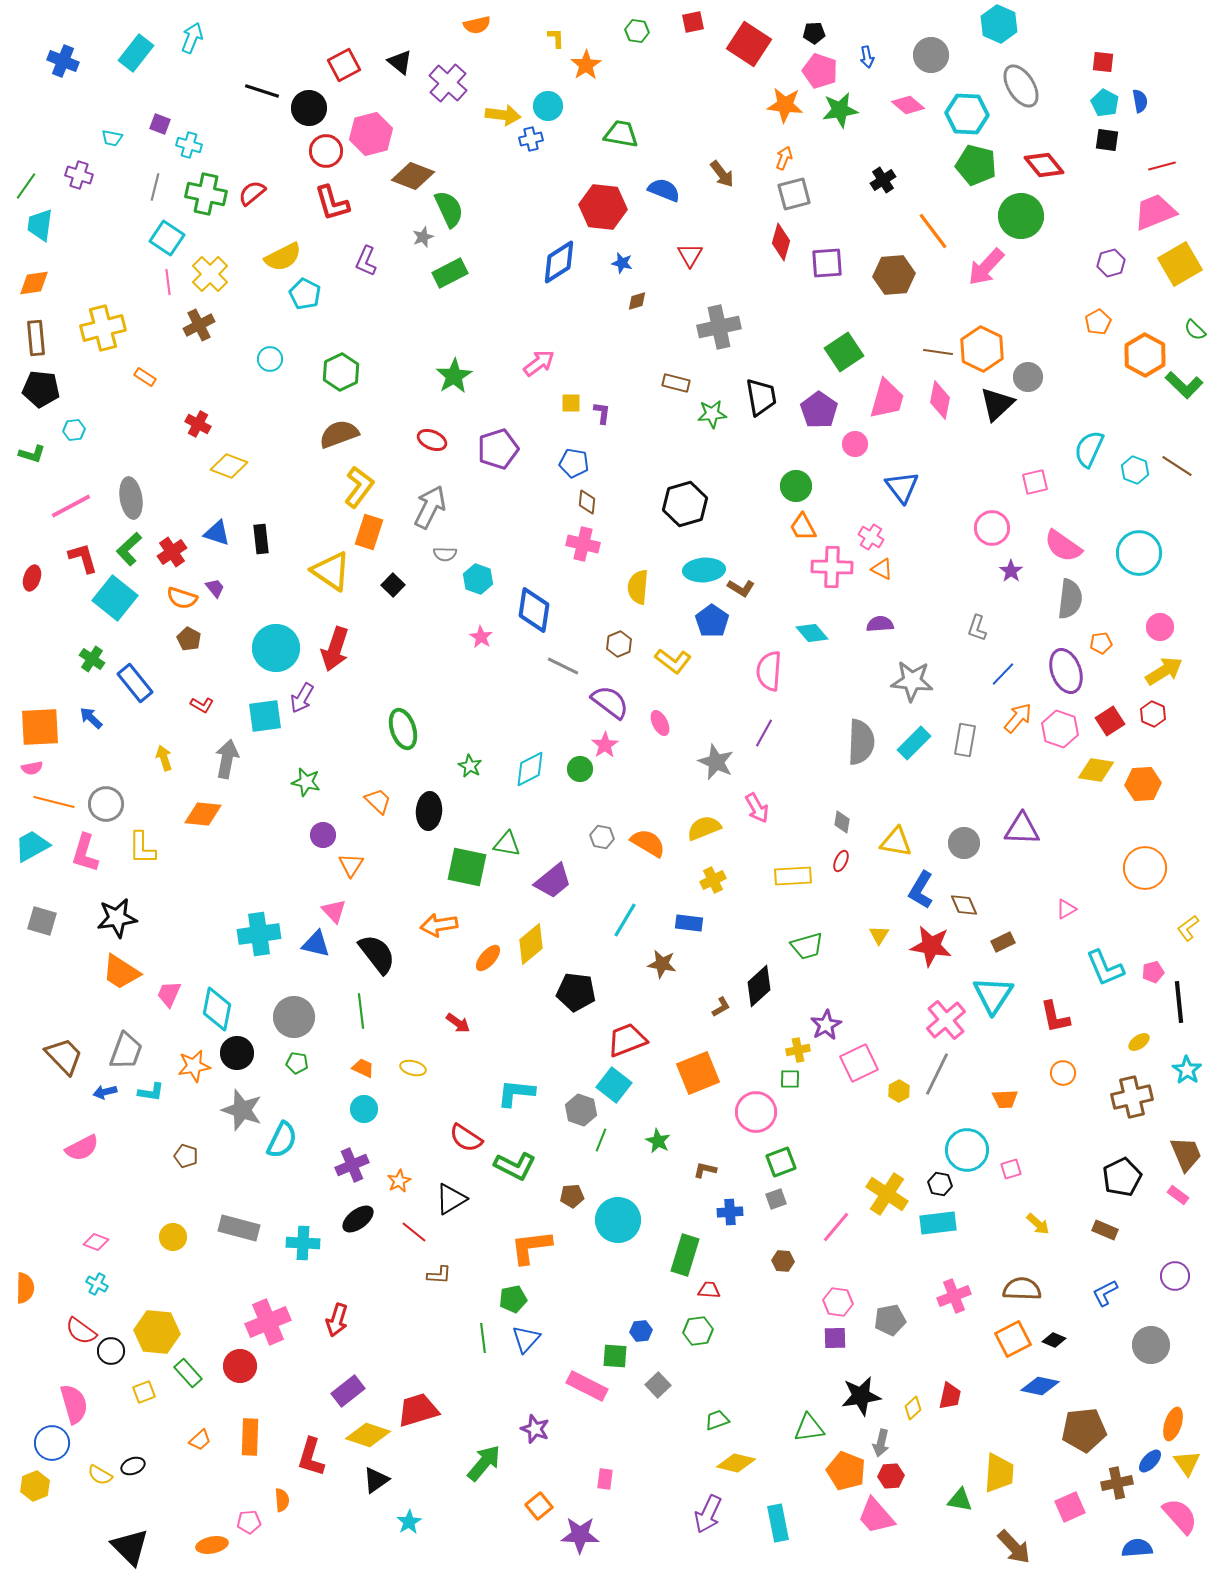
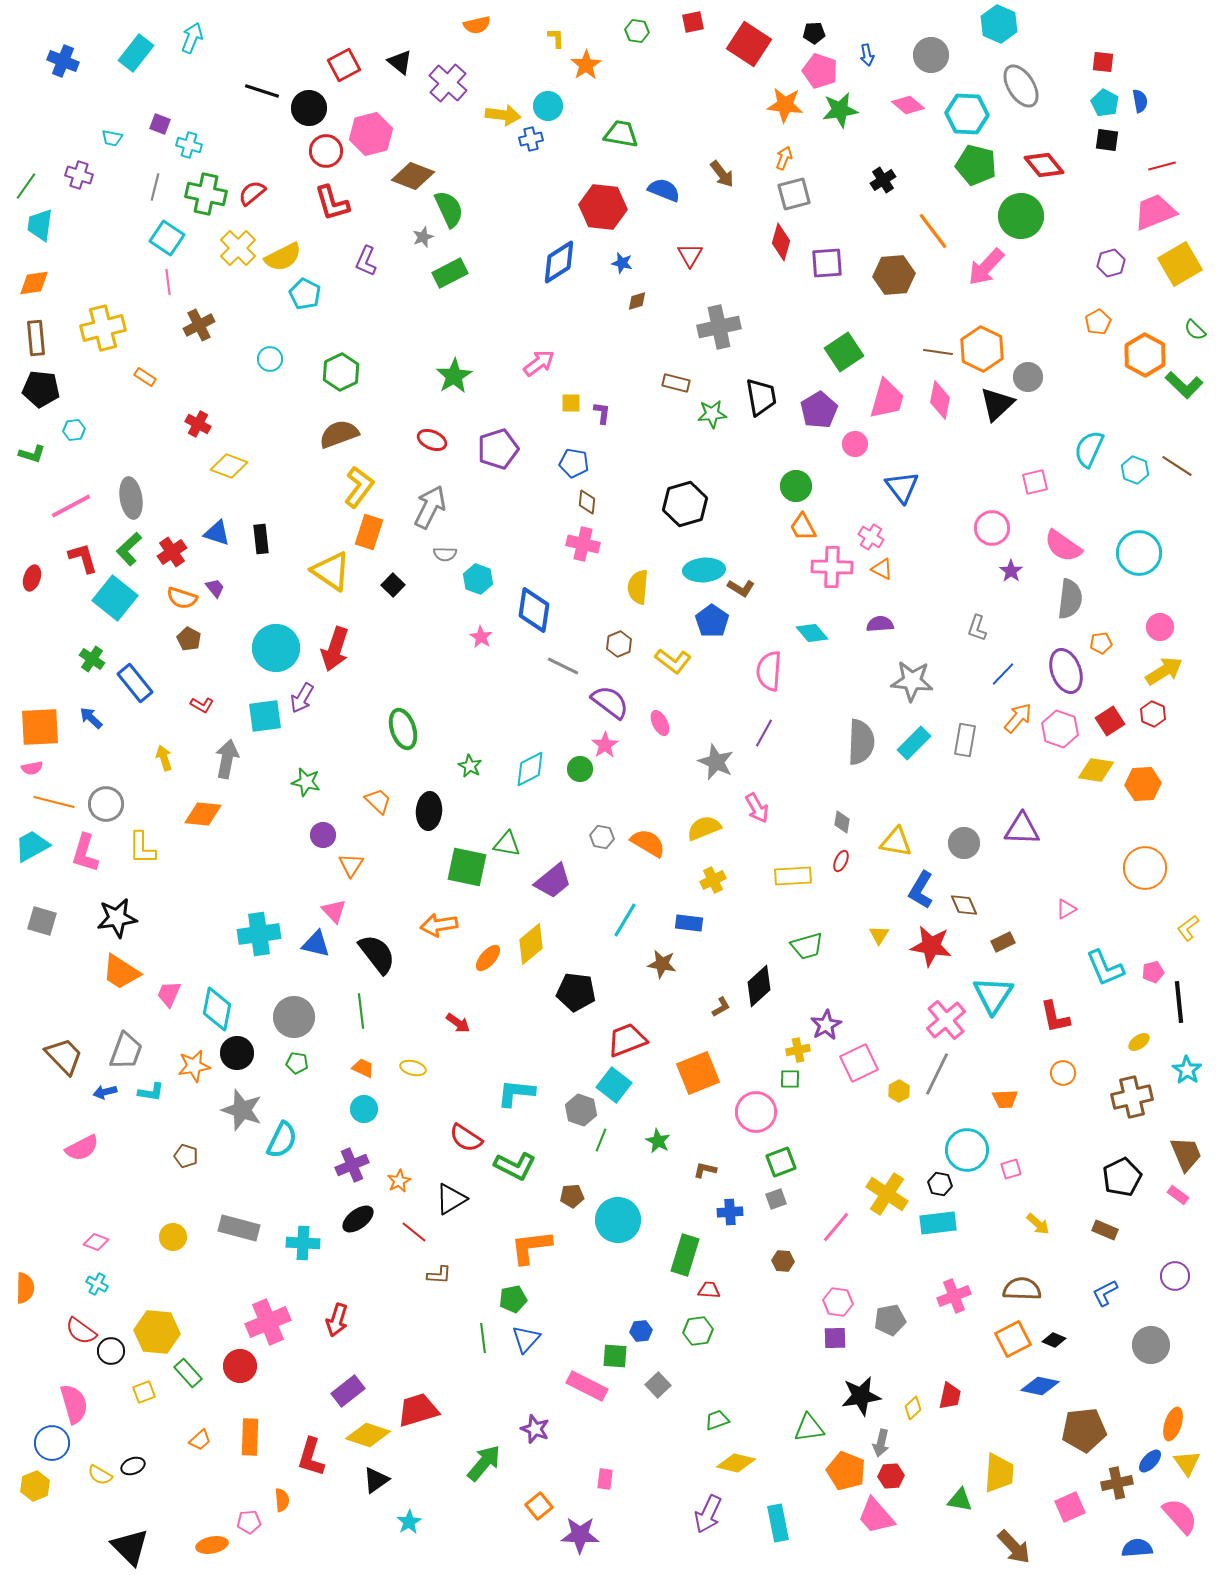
blue arrow at (867, 57): moved 2 px up
yellow cross at (210, 274): moved 28 px right, 26 px up
purple pentagon at (819, 410): rotated 6 degrees clockwise
